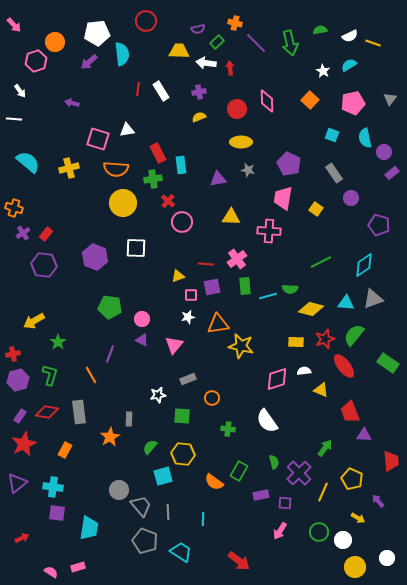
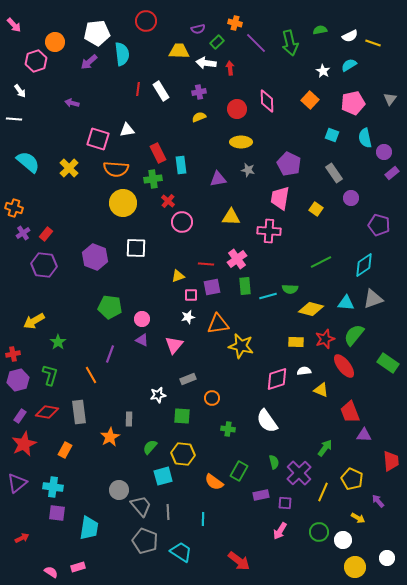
yellow cross at (69, 168): rotated 30 degrees counterclockwise
pink trapezoid at (283, 198): moved 3 px left
